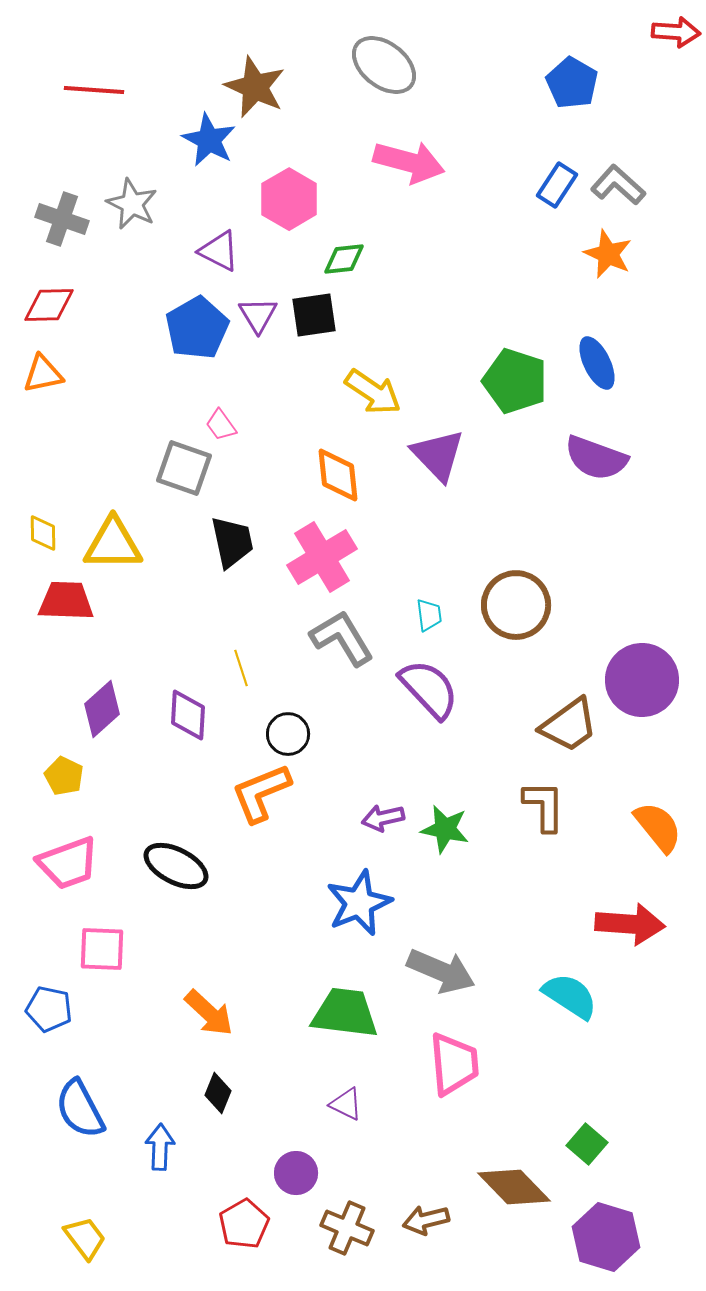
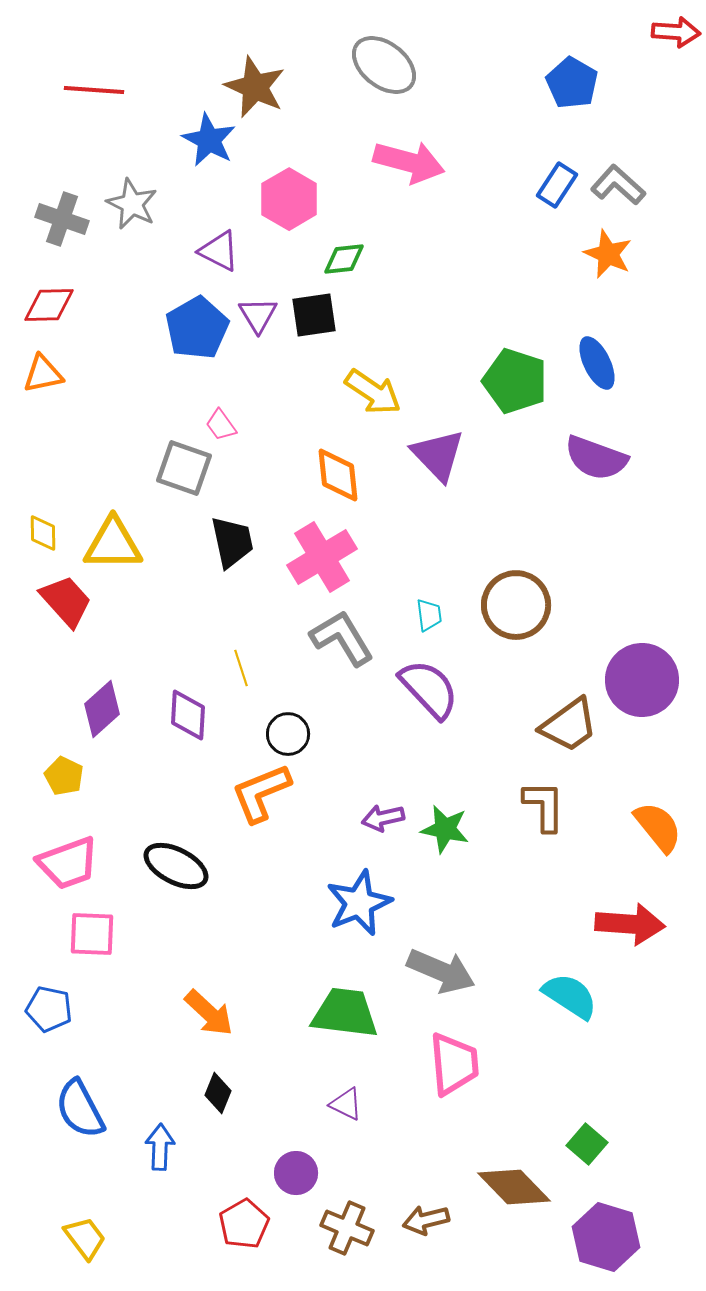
red trapezoid at (66, 601): rotated 46 degrees clockwise
pink square at (102, 949): moved 10 px left, 15 px up
